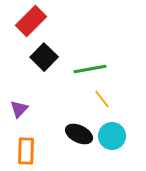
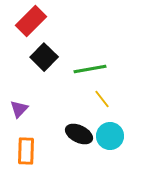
cyan circle: moved 2 px left
